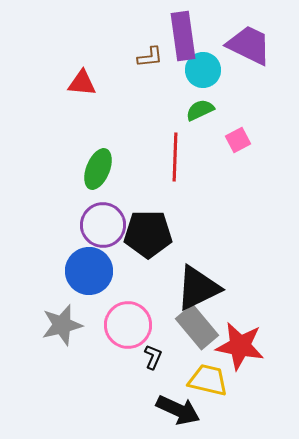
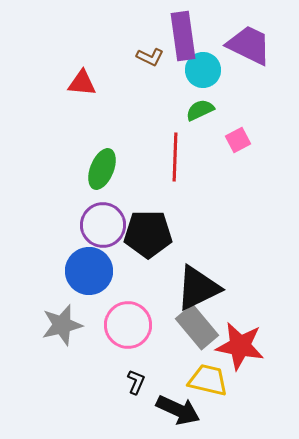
brown L-shape: rotated 32 degrees clockwise
green ellipse: moved 4 px right
black L-shape: moved 17 px left, 25 px down
